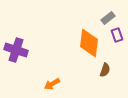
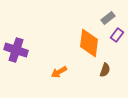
purple rectangle: rotated 56 degrees clockwise
orange arrow: moved 7 px right, 12 px up
